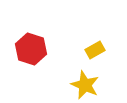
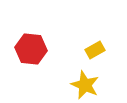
red hexagon: rotated 12 degrees counterclockwise
